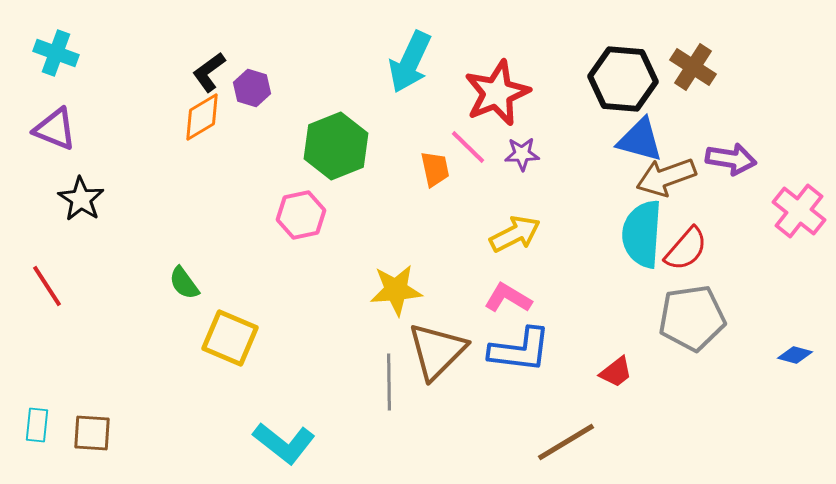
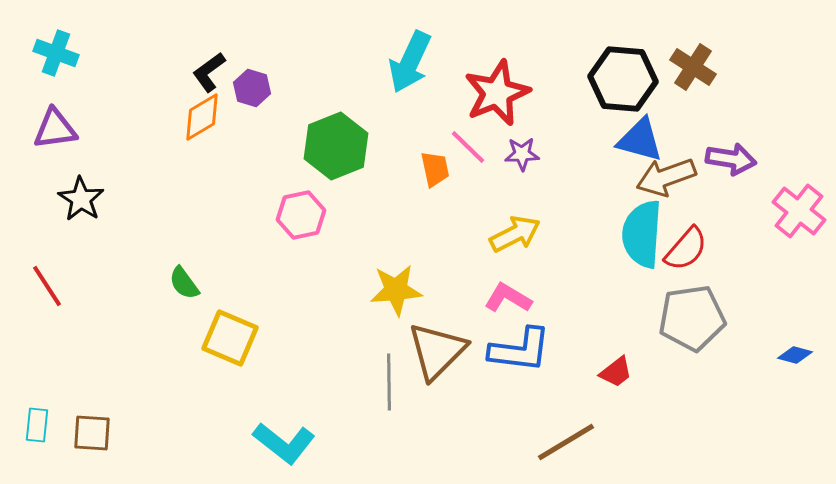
purple triangle: rotated 30 degrees counterclockwise
